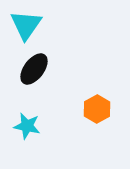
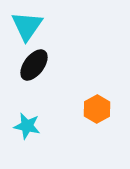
cyan triangle: moved 1 px right, 1 px down
black ellipse: moved 4 px up
